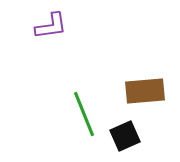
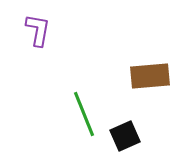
purple L-shape: moved 13 px left, 4 px down; rotated 72 degrees counterclockwise
brown rectangle: moved 5 px right, 15 px up
